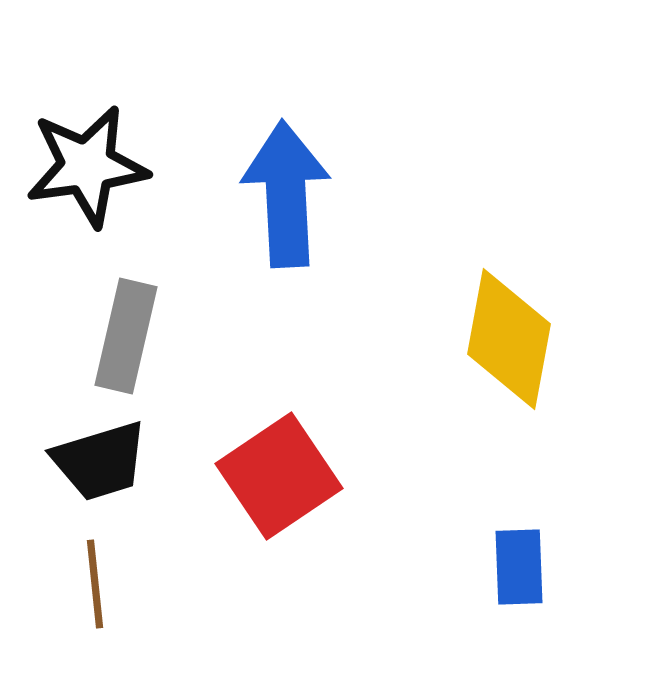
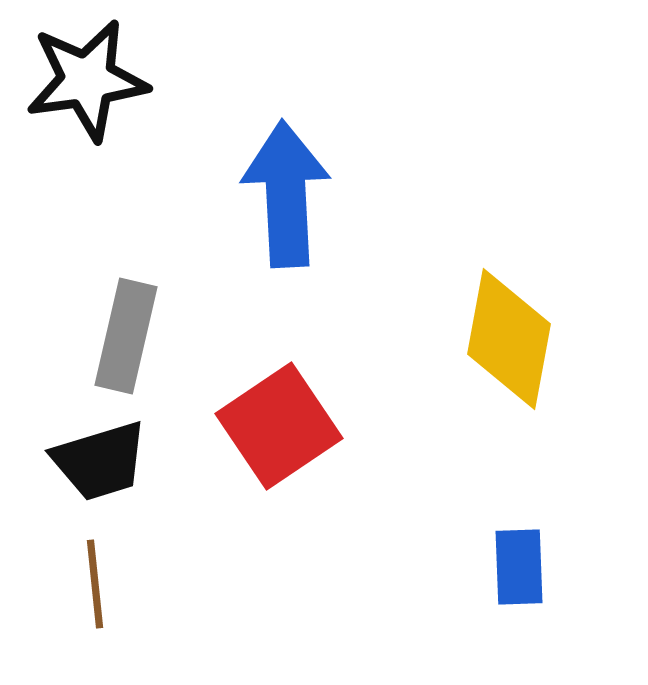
black star: moved 86 px up
red square: moved 50 px up
